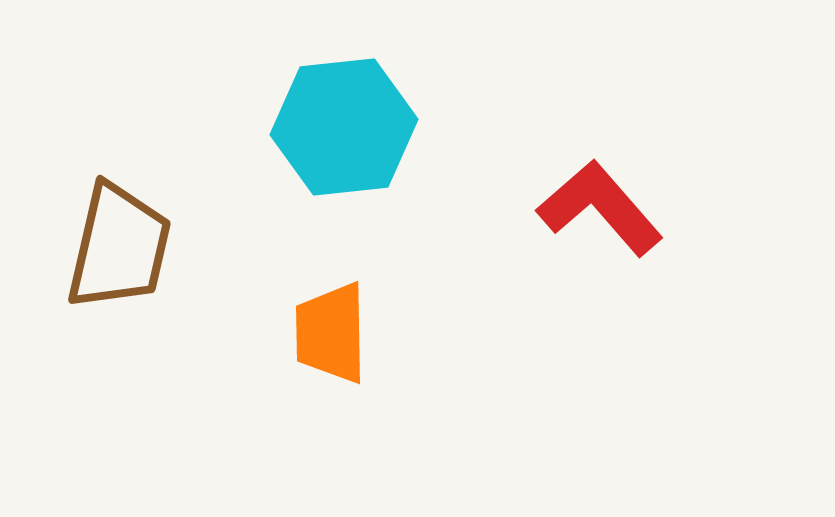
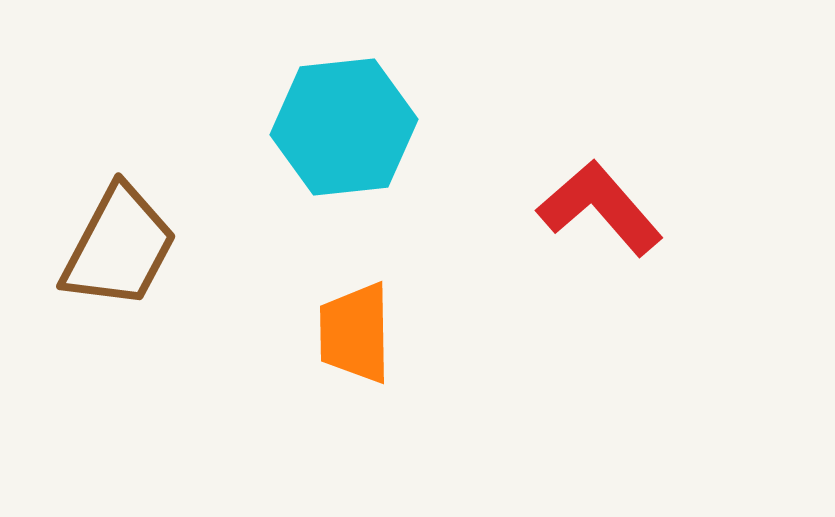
brown trapezoid: rotated 15 degrees clockwise
orange trapezoid: moved 24 px right
